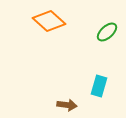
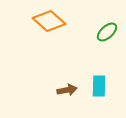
cyan rectangle: rotated 15 degrees counterclockwise
brown arrow: moved 15 px up; rotated 18 degrees counterclockwise
